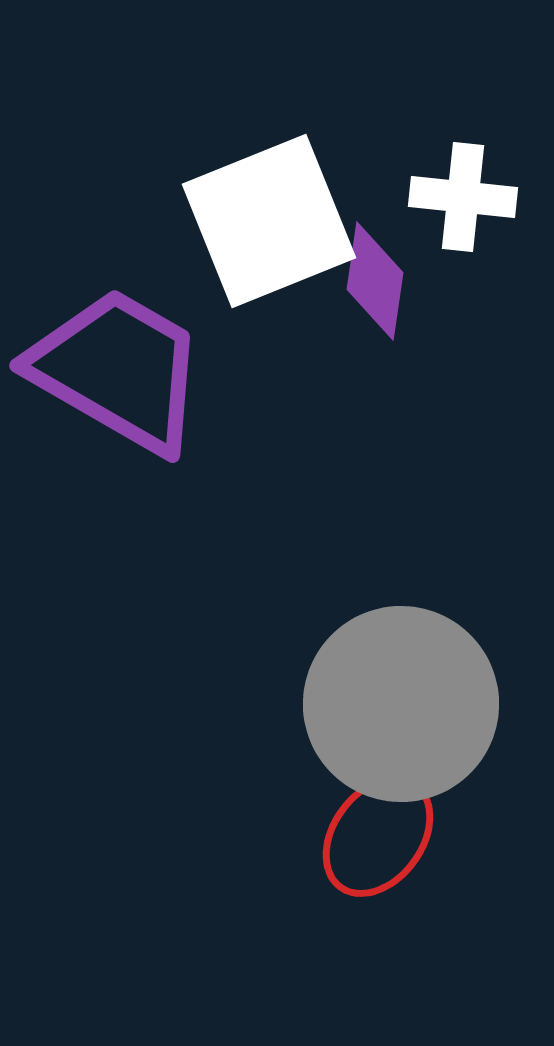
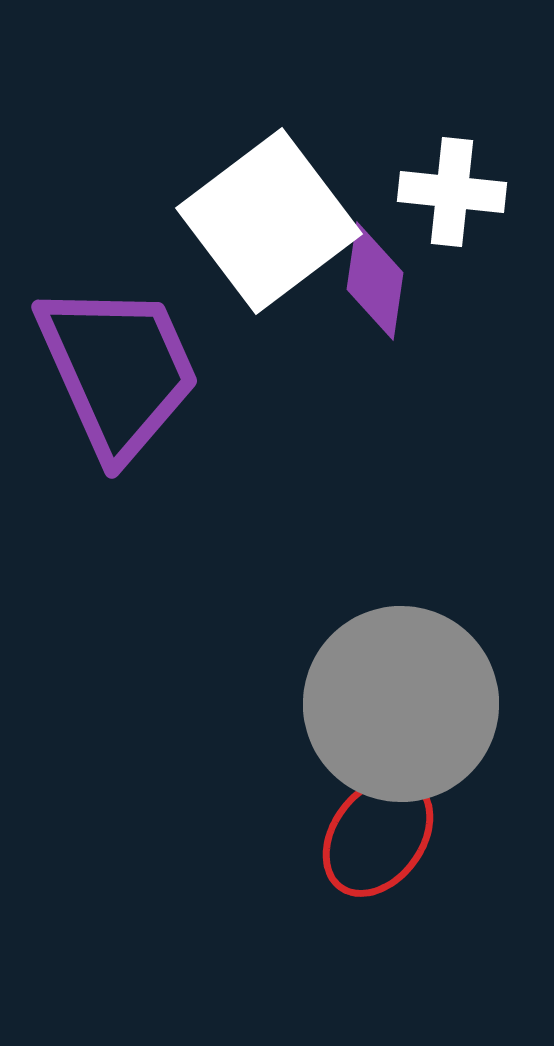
white cross: moved 11 px left, 5 px up
white square: rotated 15 degrees counterclockwise
purple trapezoid: rotated 36 degrees clockwise
